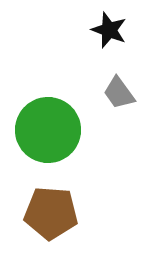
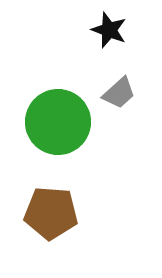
gray trapezoid: rotated 96 degrees counterclockwise
green circle: moved 10 px right, 8 px up
